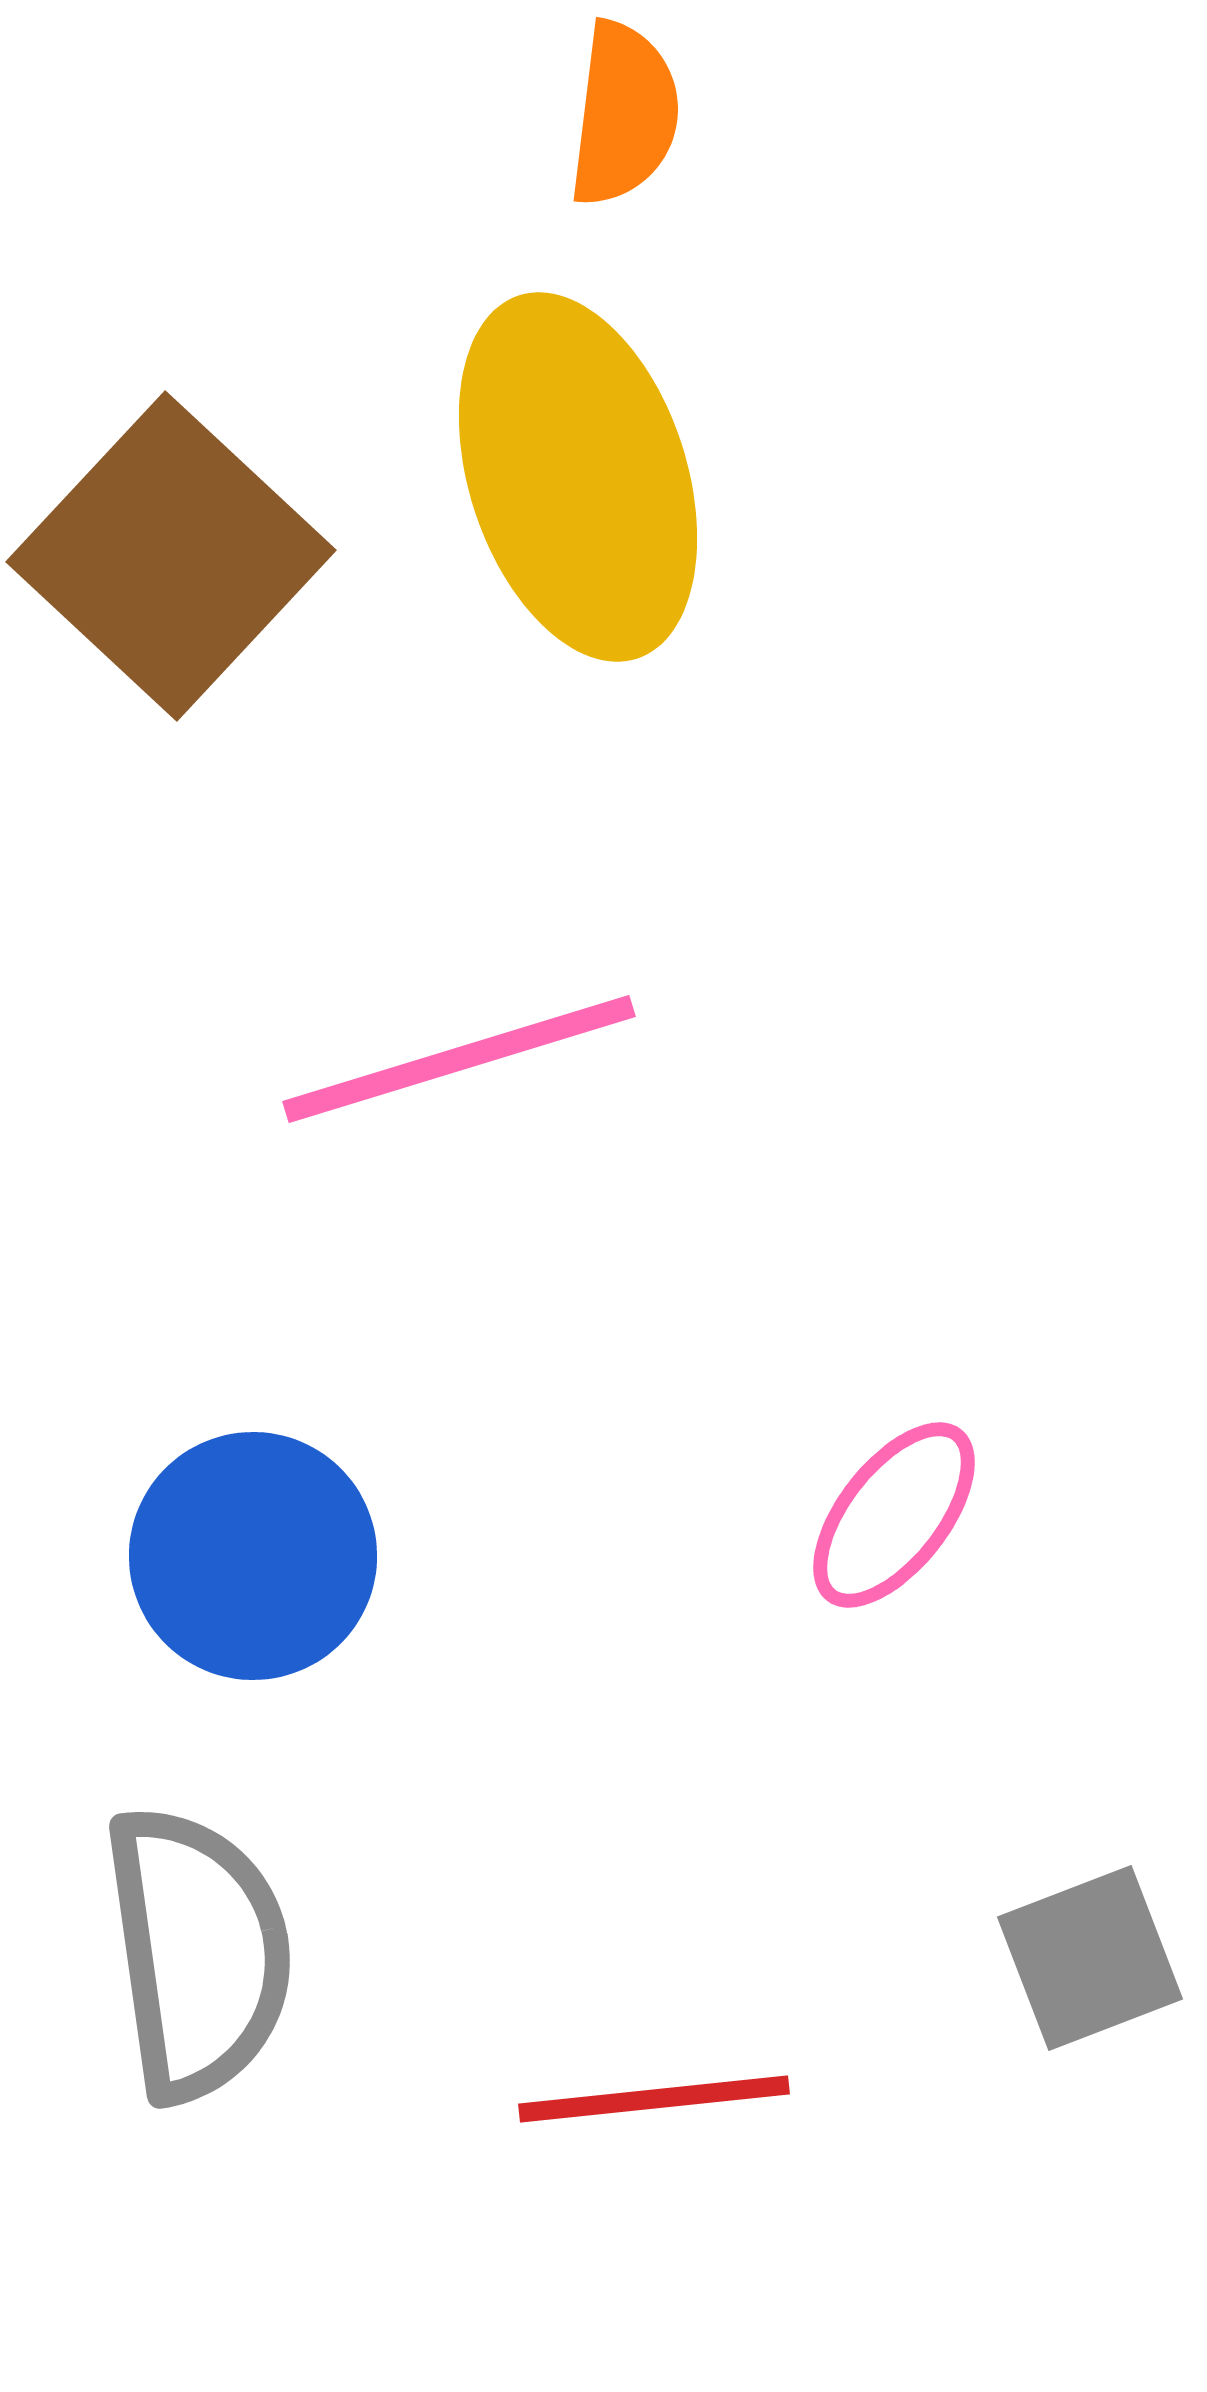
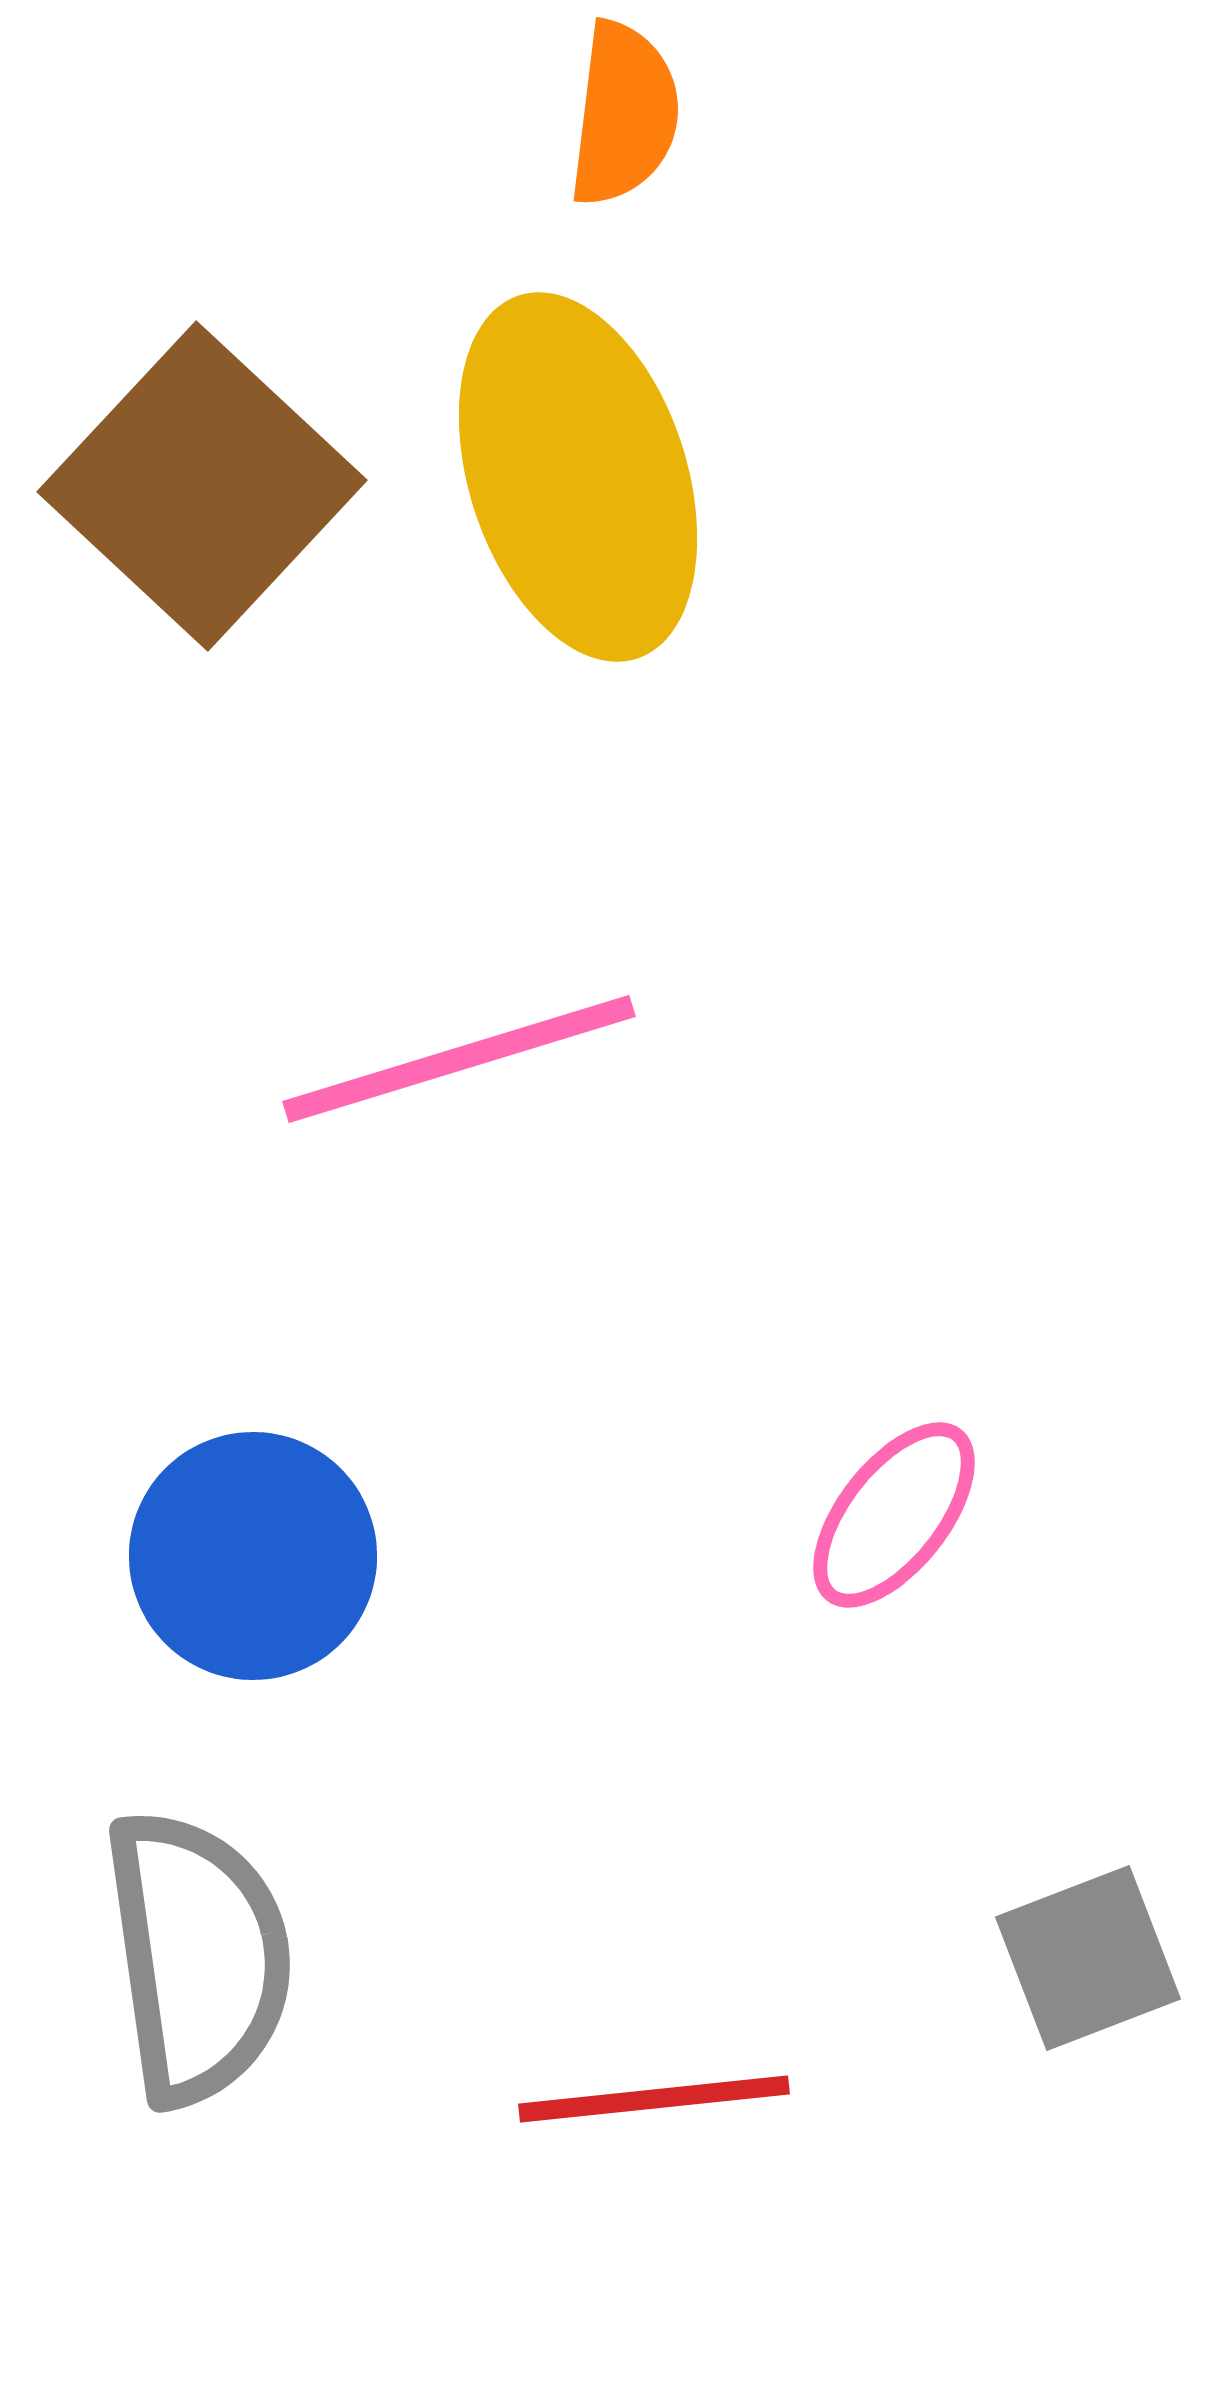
brown square: moved 31 px right, 70 px up
gray semicircle: moved 4 px down
gray square: moved 2 px left
